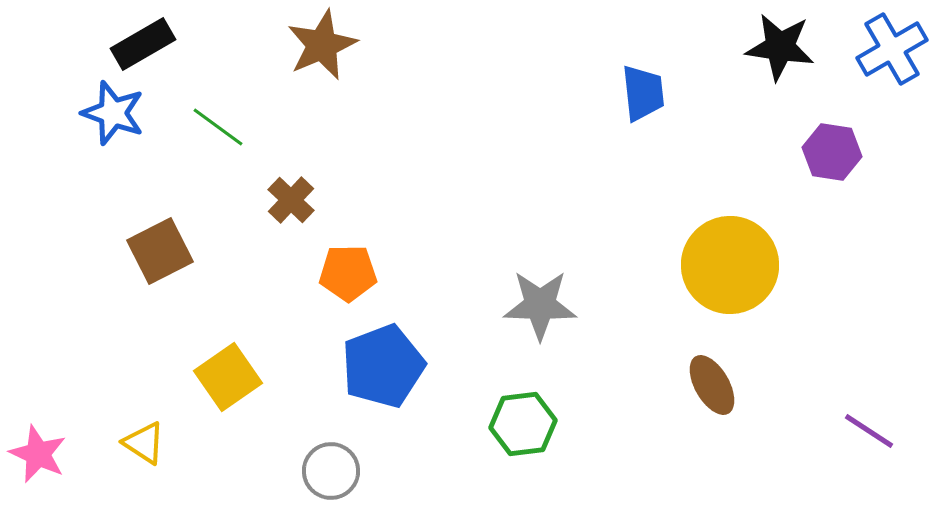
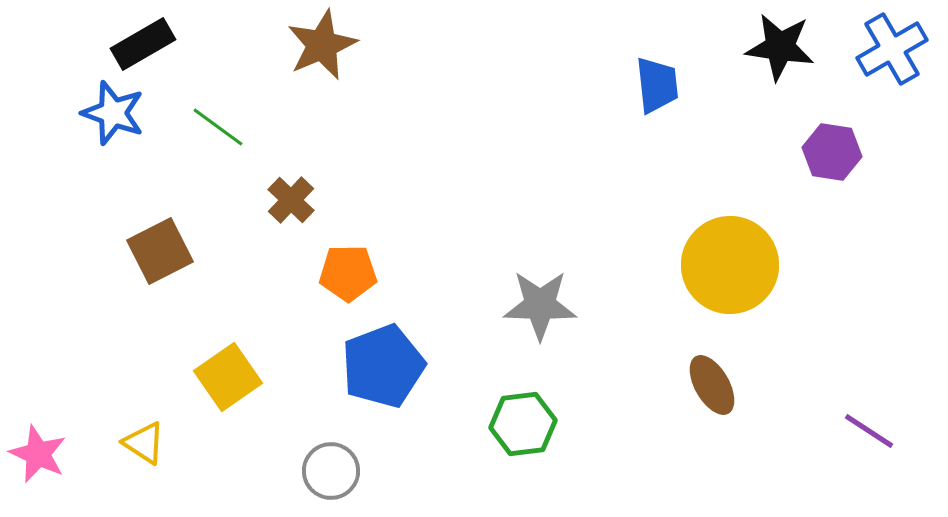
blue trapezoid: moved 14 px right, 8 px up
